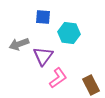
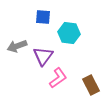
gray arrow: moved 2 px left, 2 px down
